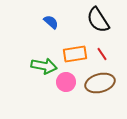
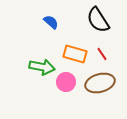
orange rectangle: rotated 25 degrees clockwise
green arrow: moved 2 px left, 1 px down
